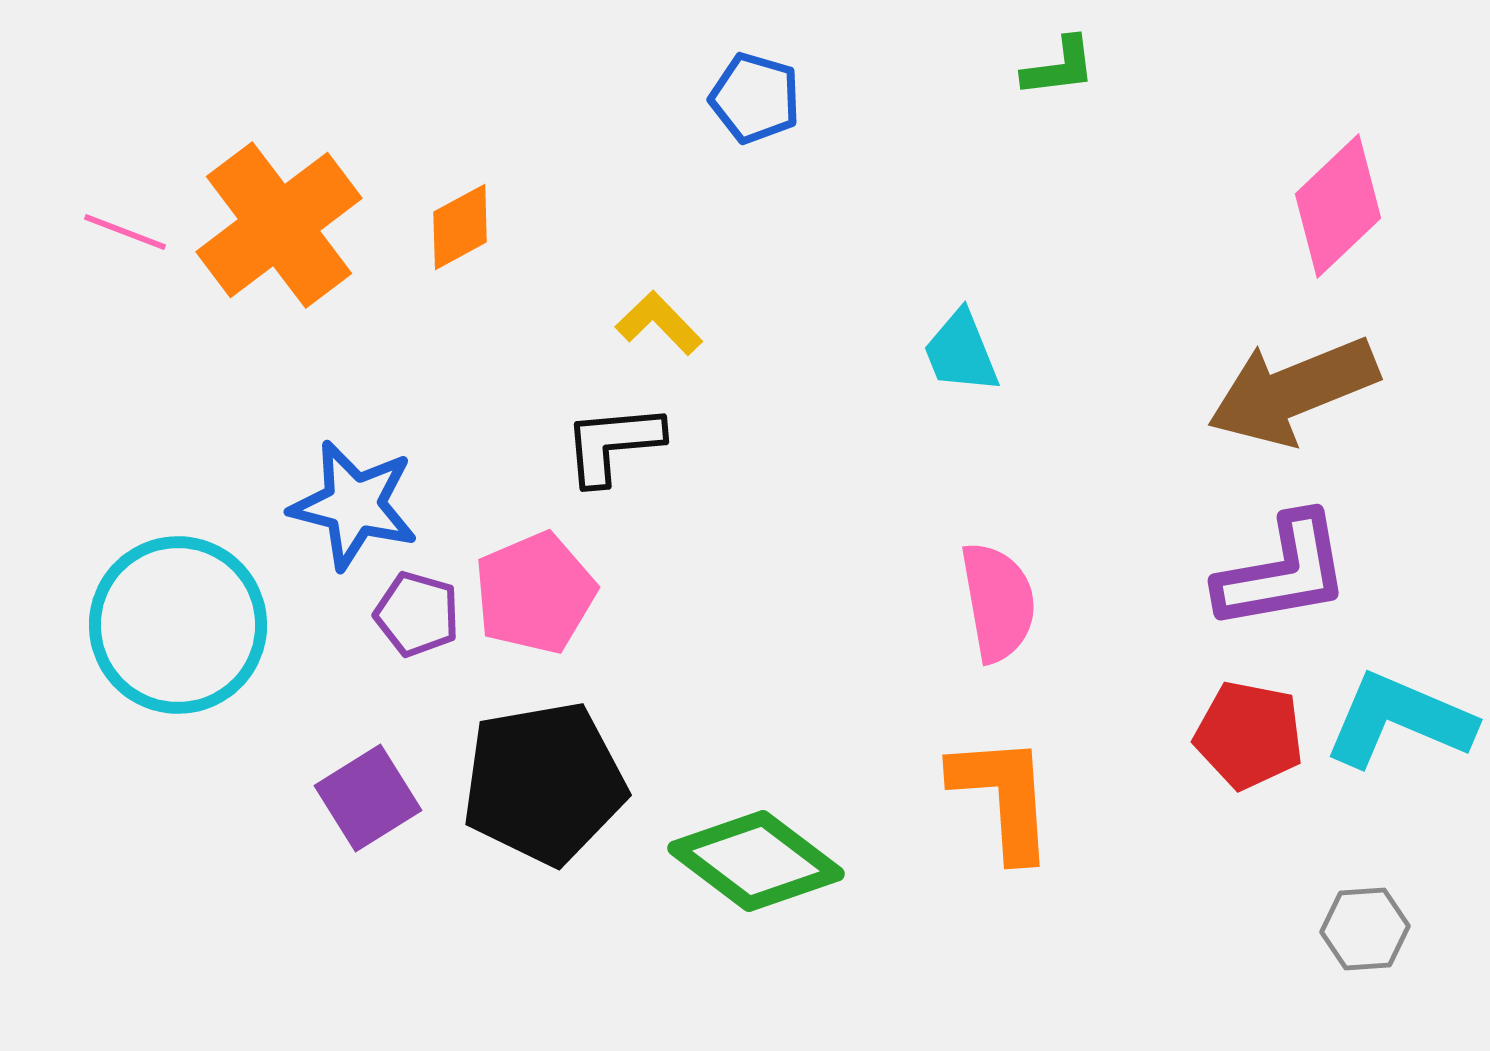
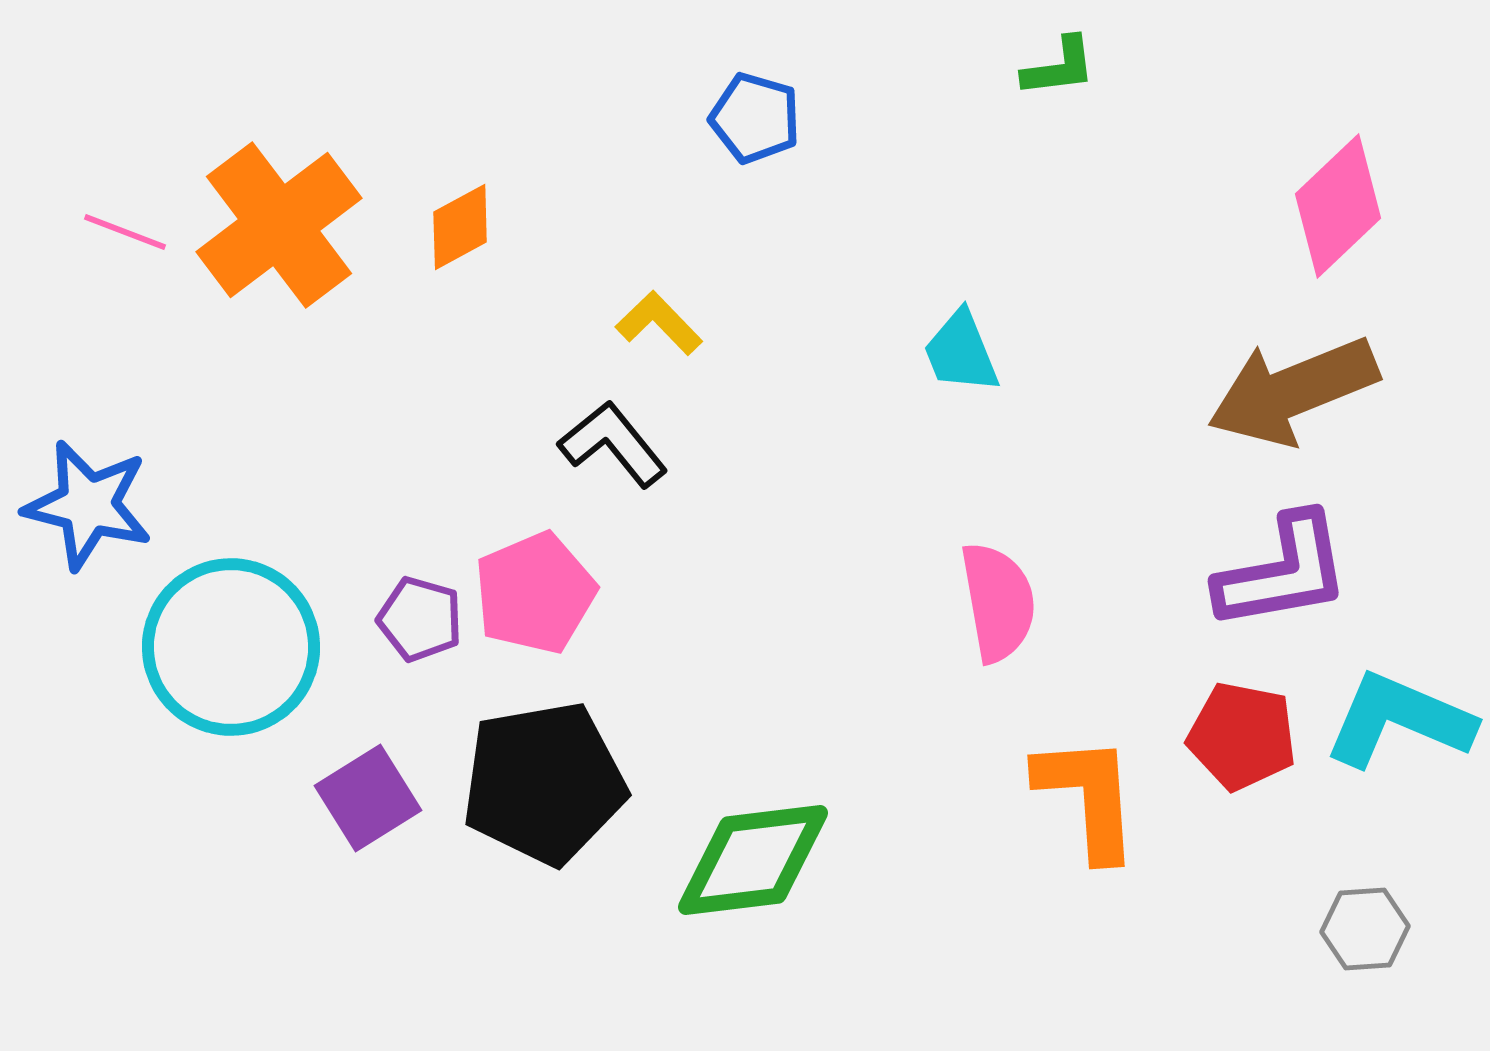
blue pentagon: moved 20 px down
black L-shape: rotated 56 degrees clockwise
blue star: moved 266 px left
purple pentagon: moved 3 px right, 5 px down
cyan circle: moved 53 px right, 22 px down
red pentagon: moved 7 px left, 1 px down
orange L-shape: moved 85 px right
green diamond: moved 3 px left, 1 px up; rotated 44 degrees counterclockwise
